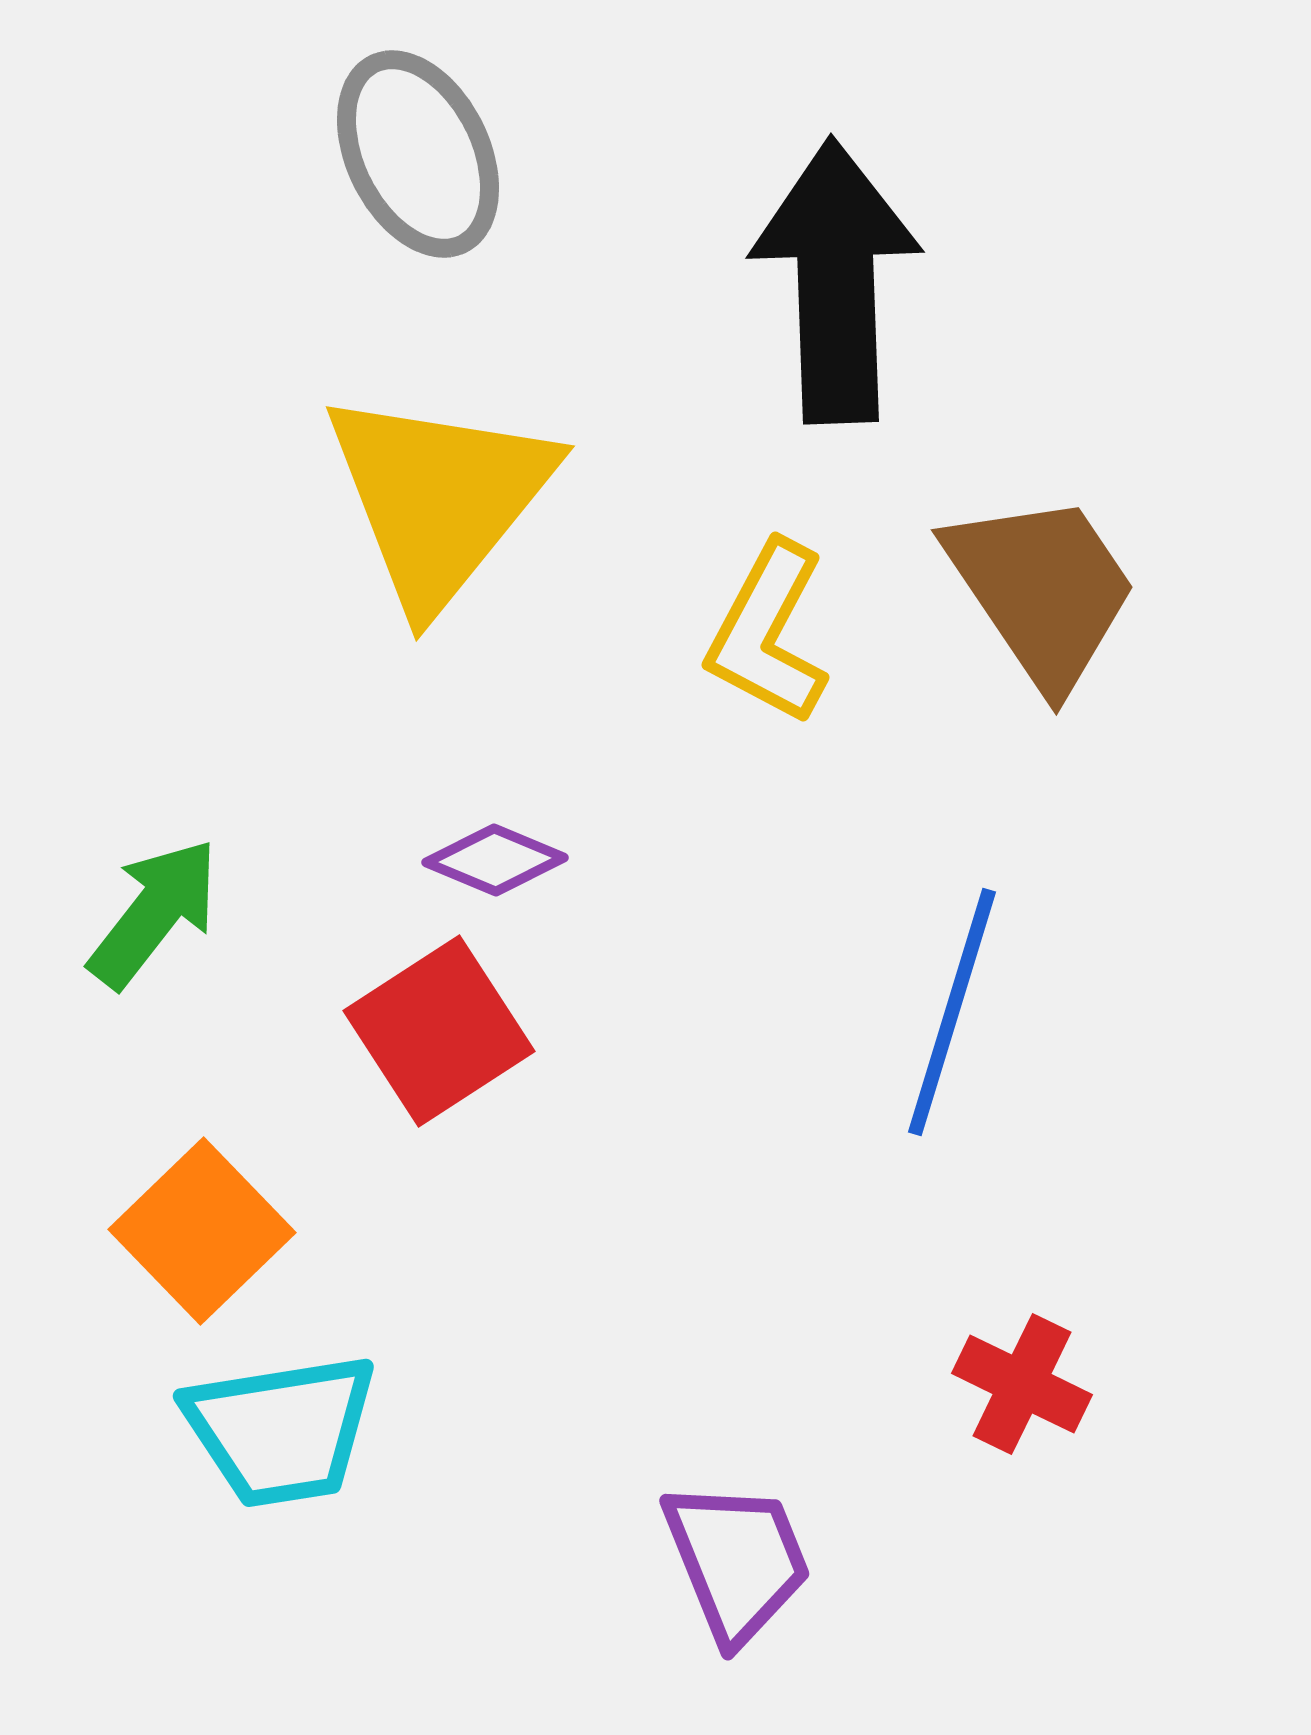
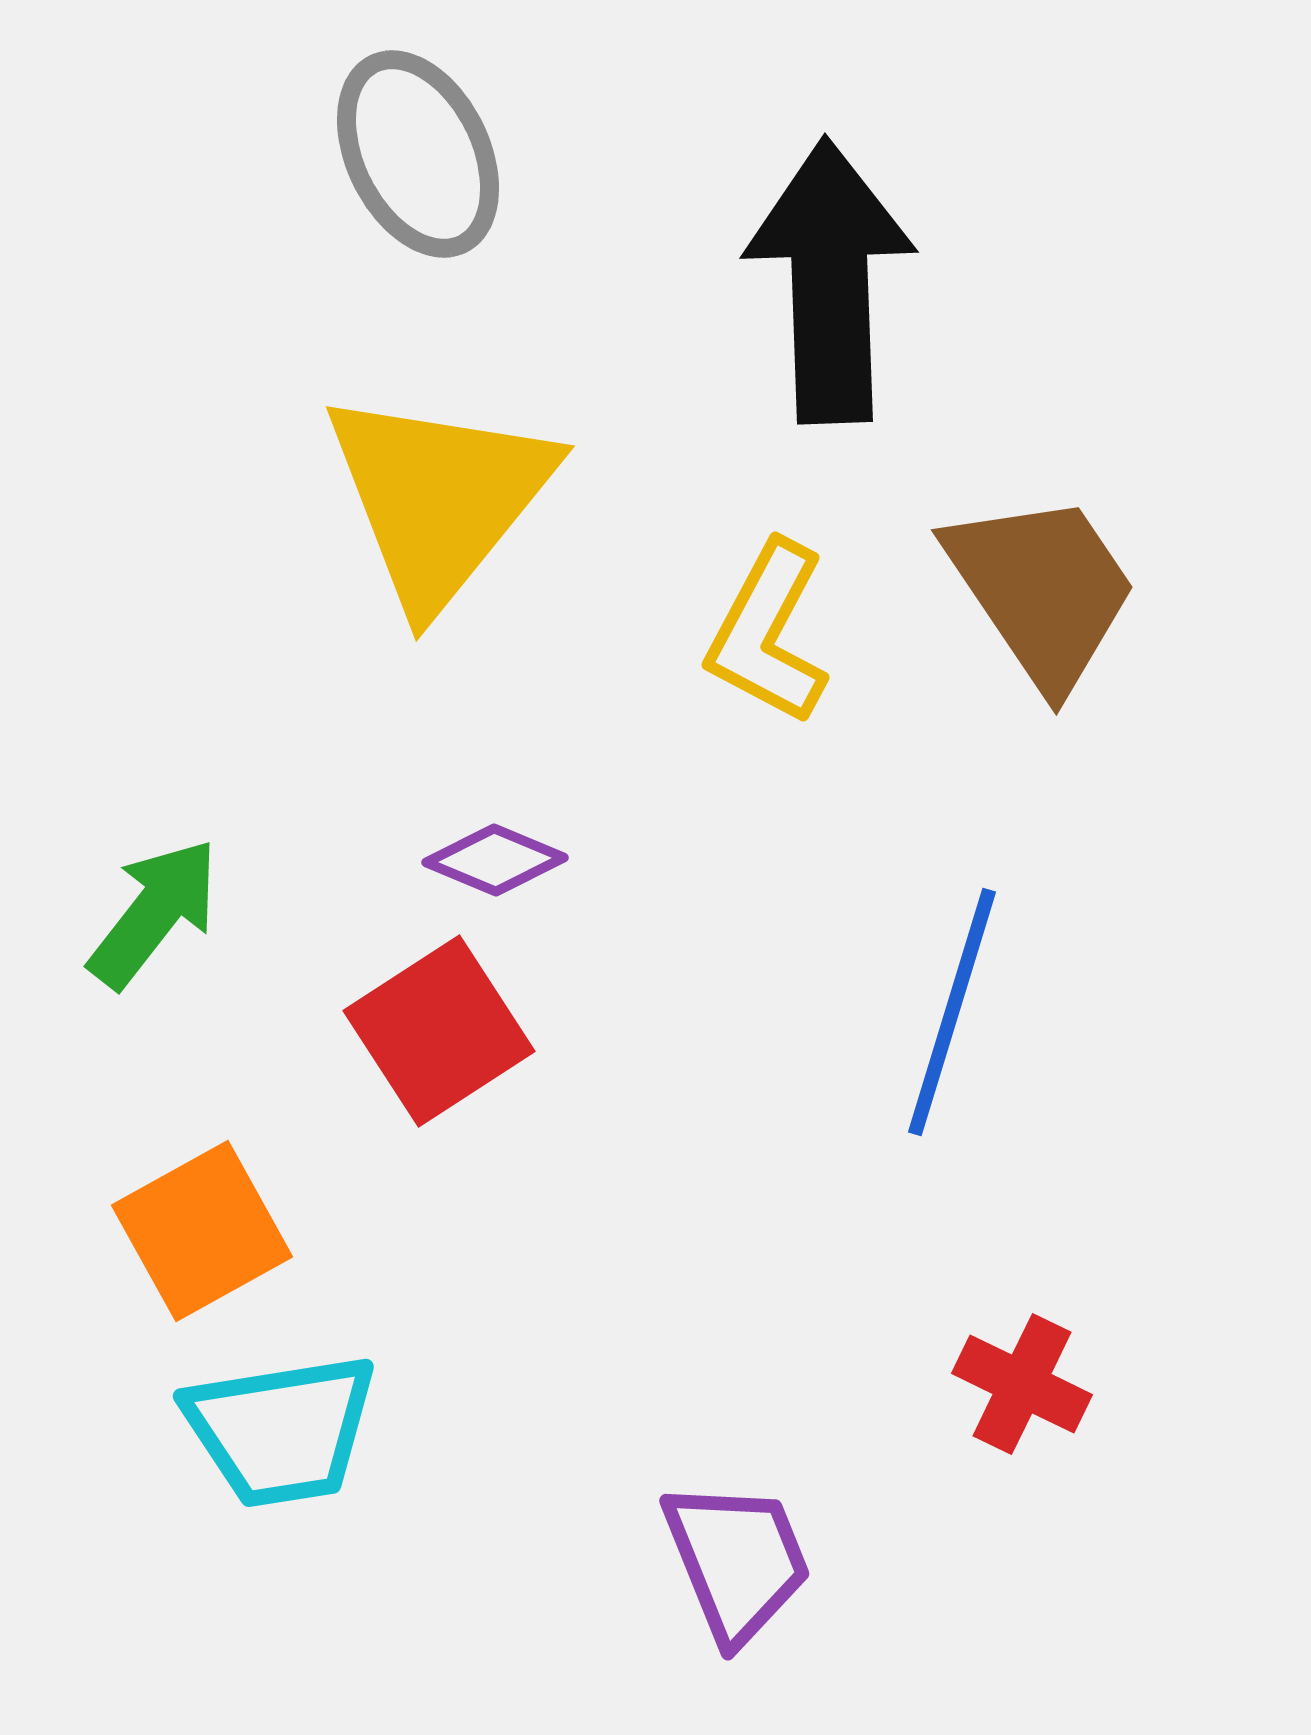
black arrow: moved 6 px left
orange square: rotated 15 degrees clockwise
